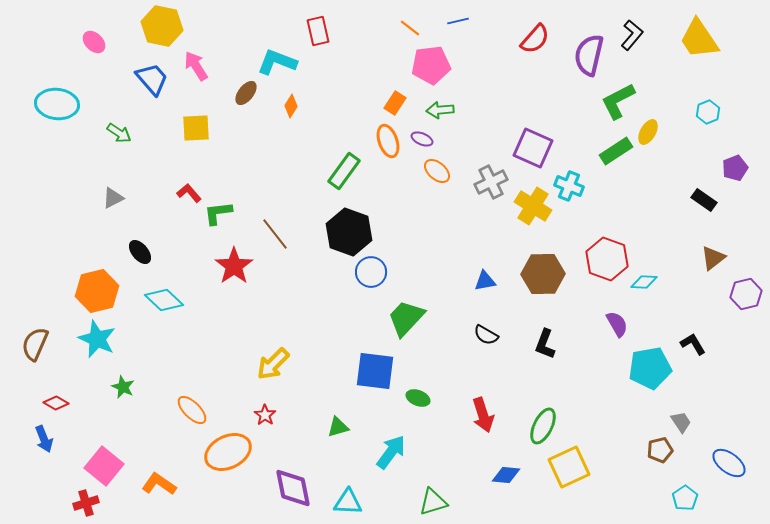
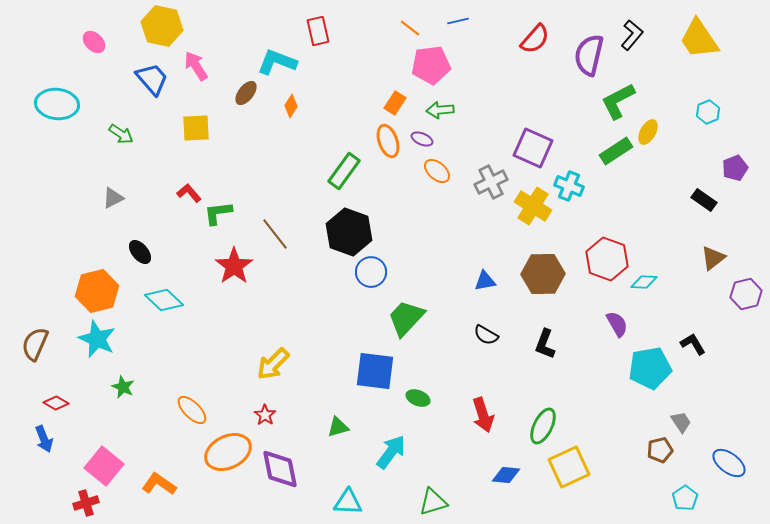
green arrow at (119, 133): moved 2 px right, 1 px down
purple diamond at (293, 488): moved 13 px left, 19 px up
